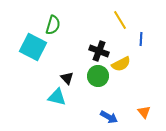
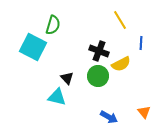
blue line: moved 4 px down
